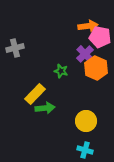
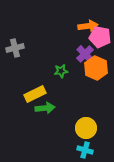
green star: rotated 24 degrees counterclockwise
yellow rectangle: rotated 20 degrees clockwise
yellow circle: moved 7 px down
